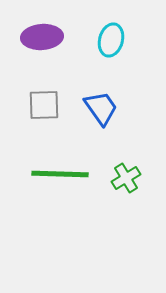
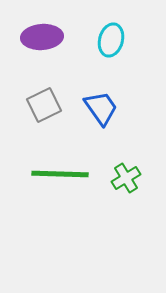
gray square: rotated 24 degrees counterclockwise
